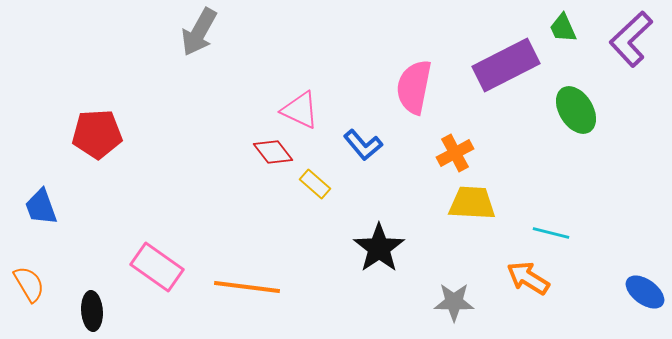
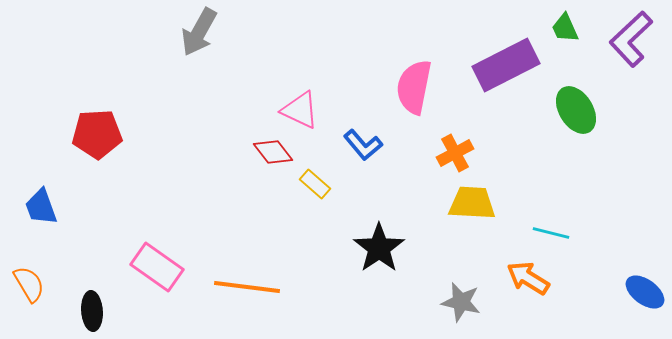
green trapezoid: moved 2 px right
gray star: moved 7 px right; rotated 12 degrees clockwise
